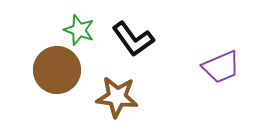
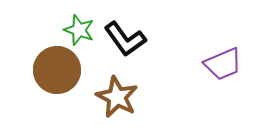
black L-shape: moved 8 px left
purple trapezoid: moved 2 px right, 3 px up
brown star: rotated 21 degrees clockwise
